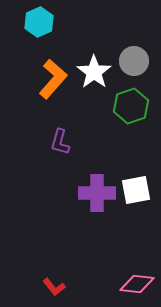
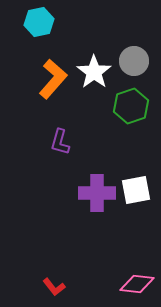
cyan hexagon: rotated 12 degrees clockwise
